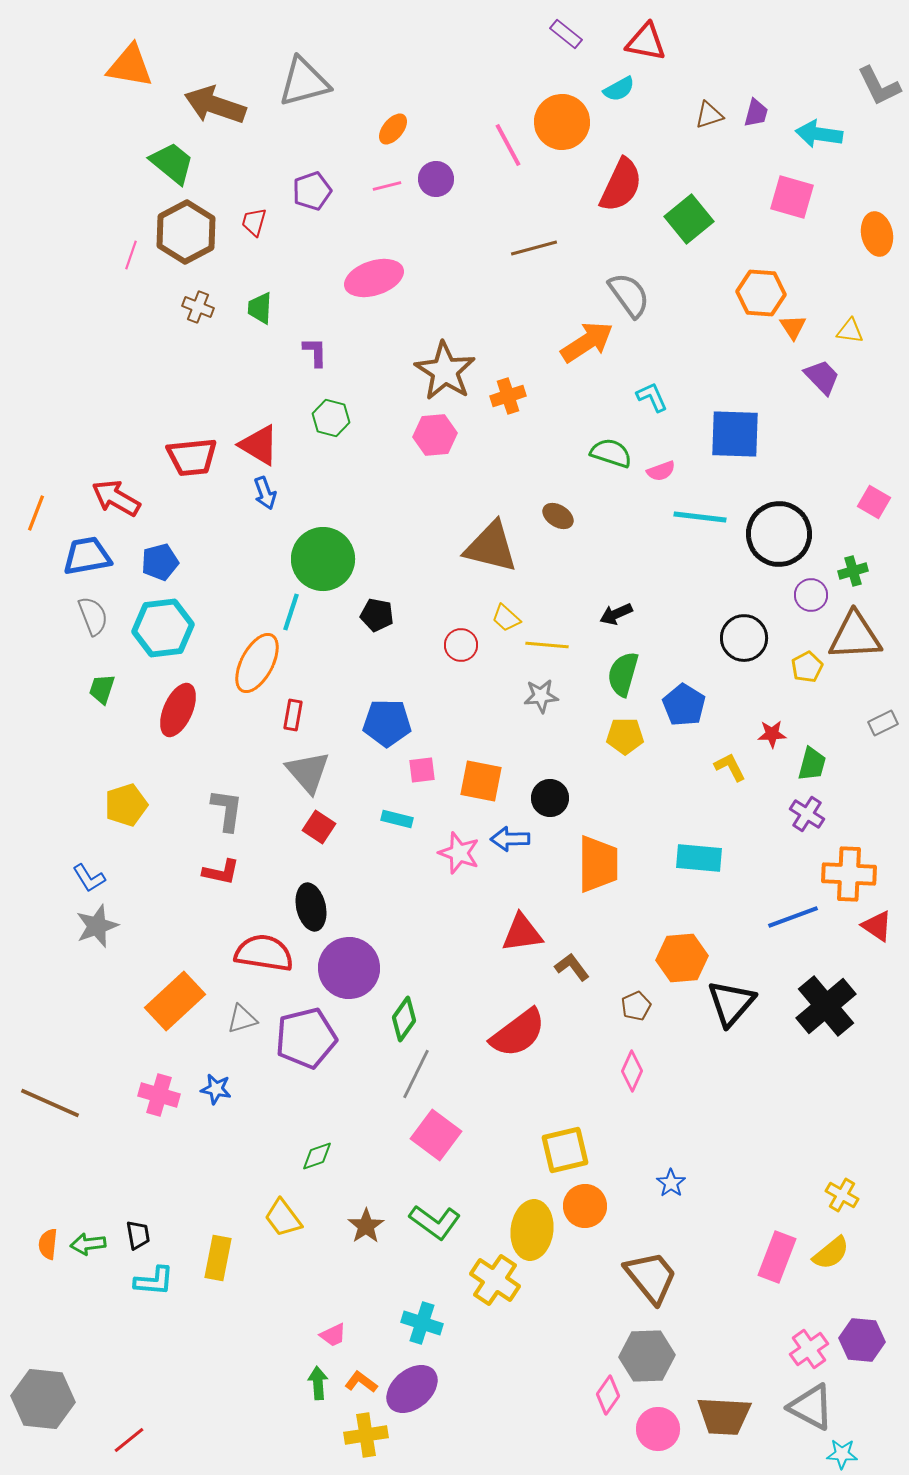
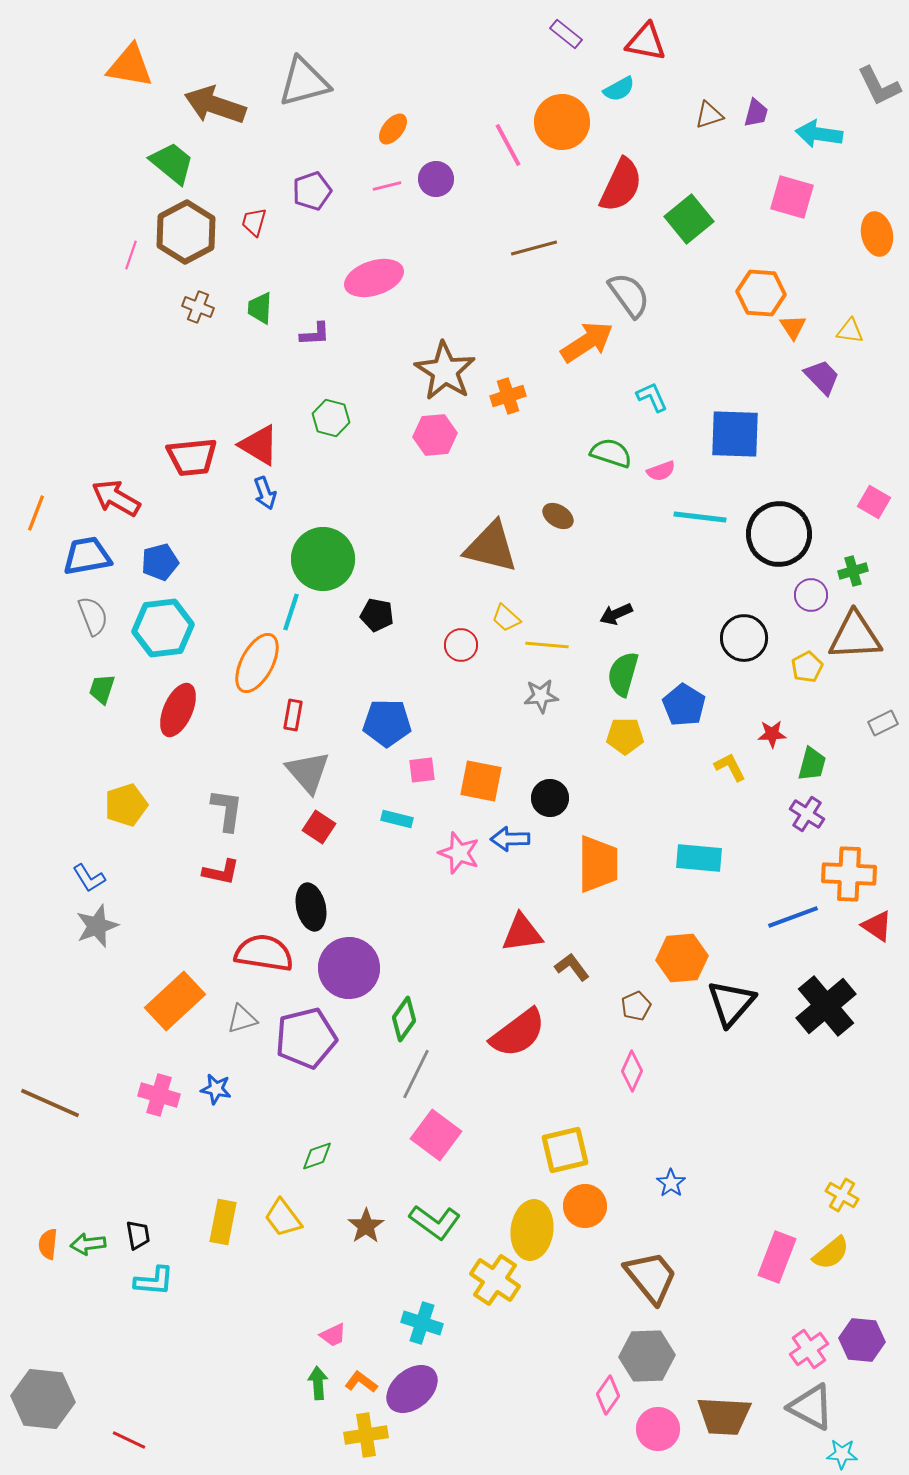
purple L-shape at (315, 352): moved 18 px up; rotated 88 degrees clockwise
yellow rectangle at (218, 1258): moved 5 px right, 36 px up
red line at (129, 1440): rotated 64 degrees clockwise
